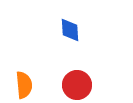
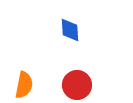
orange semicircle: rotated 16 degrees clockwise
